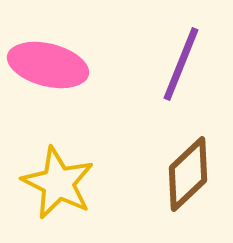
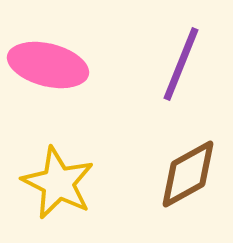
brown diamond: rotated 14 degrees clockwise
